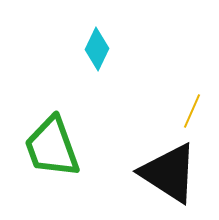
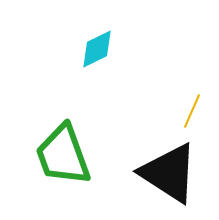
cyan diamond: rotated 39 degrees clockwise
green trapezoid: moved 11 px right, 8 px down
